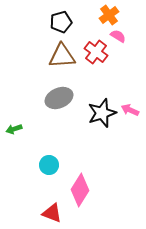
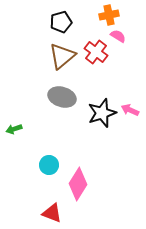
orange cross: rotated 24 degrees clockwise
brown triangle: rotated 36 degrees counterclockwise
gray ellipse: moved 3 px right, 1 px up; rotated 40 degrees clockwise
pink diamond: moved 2 px left, 6 px up
